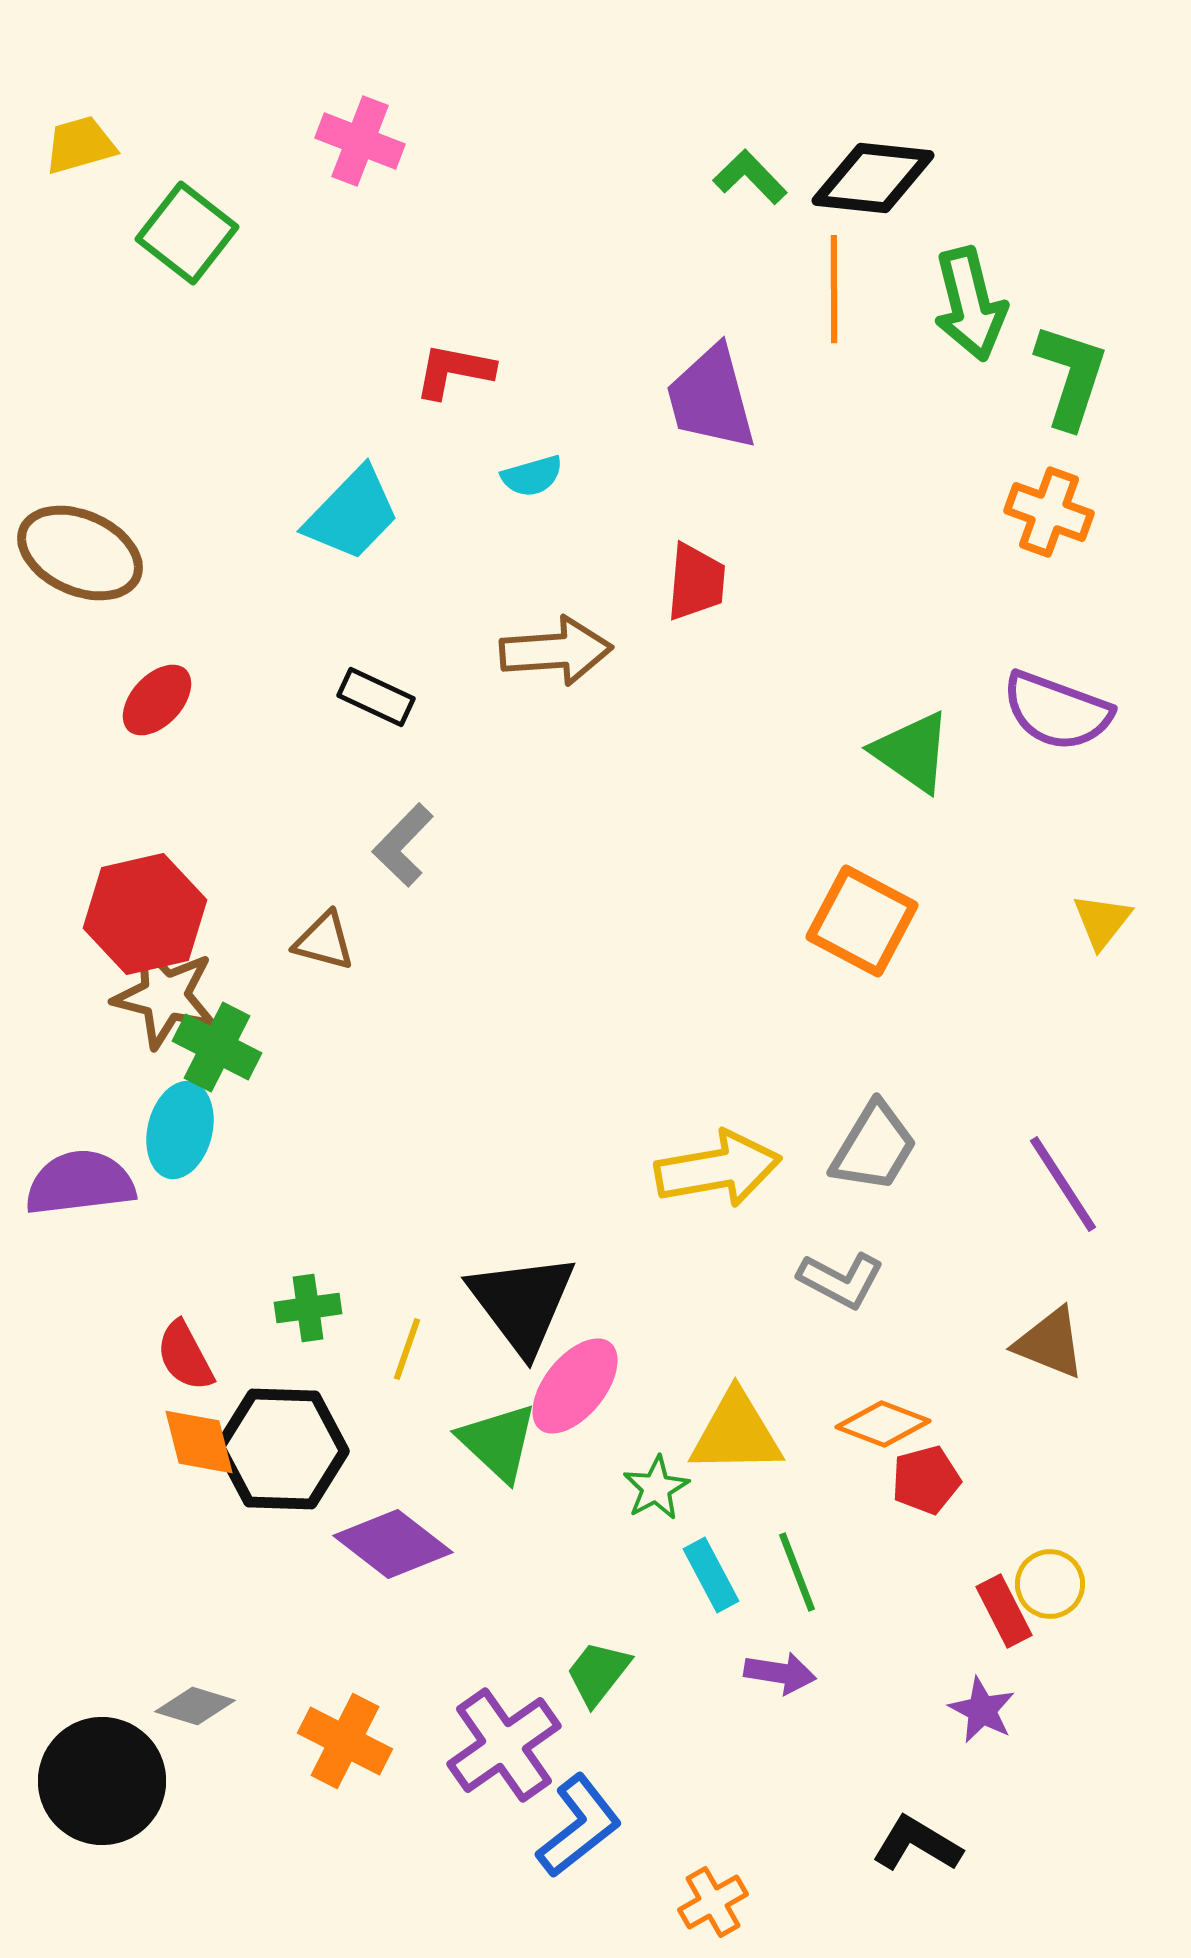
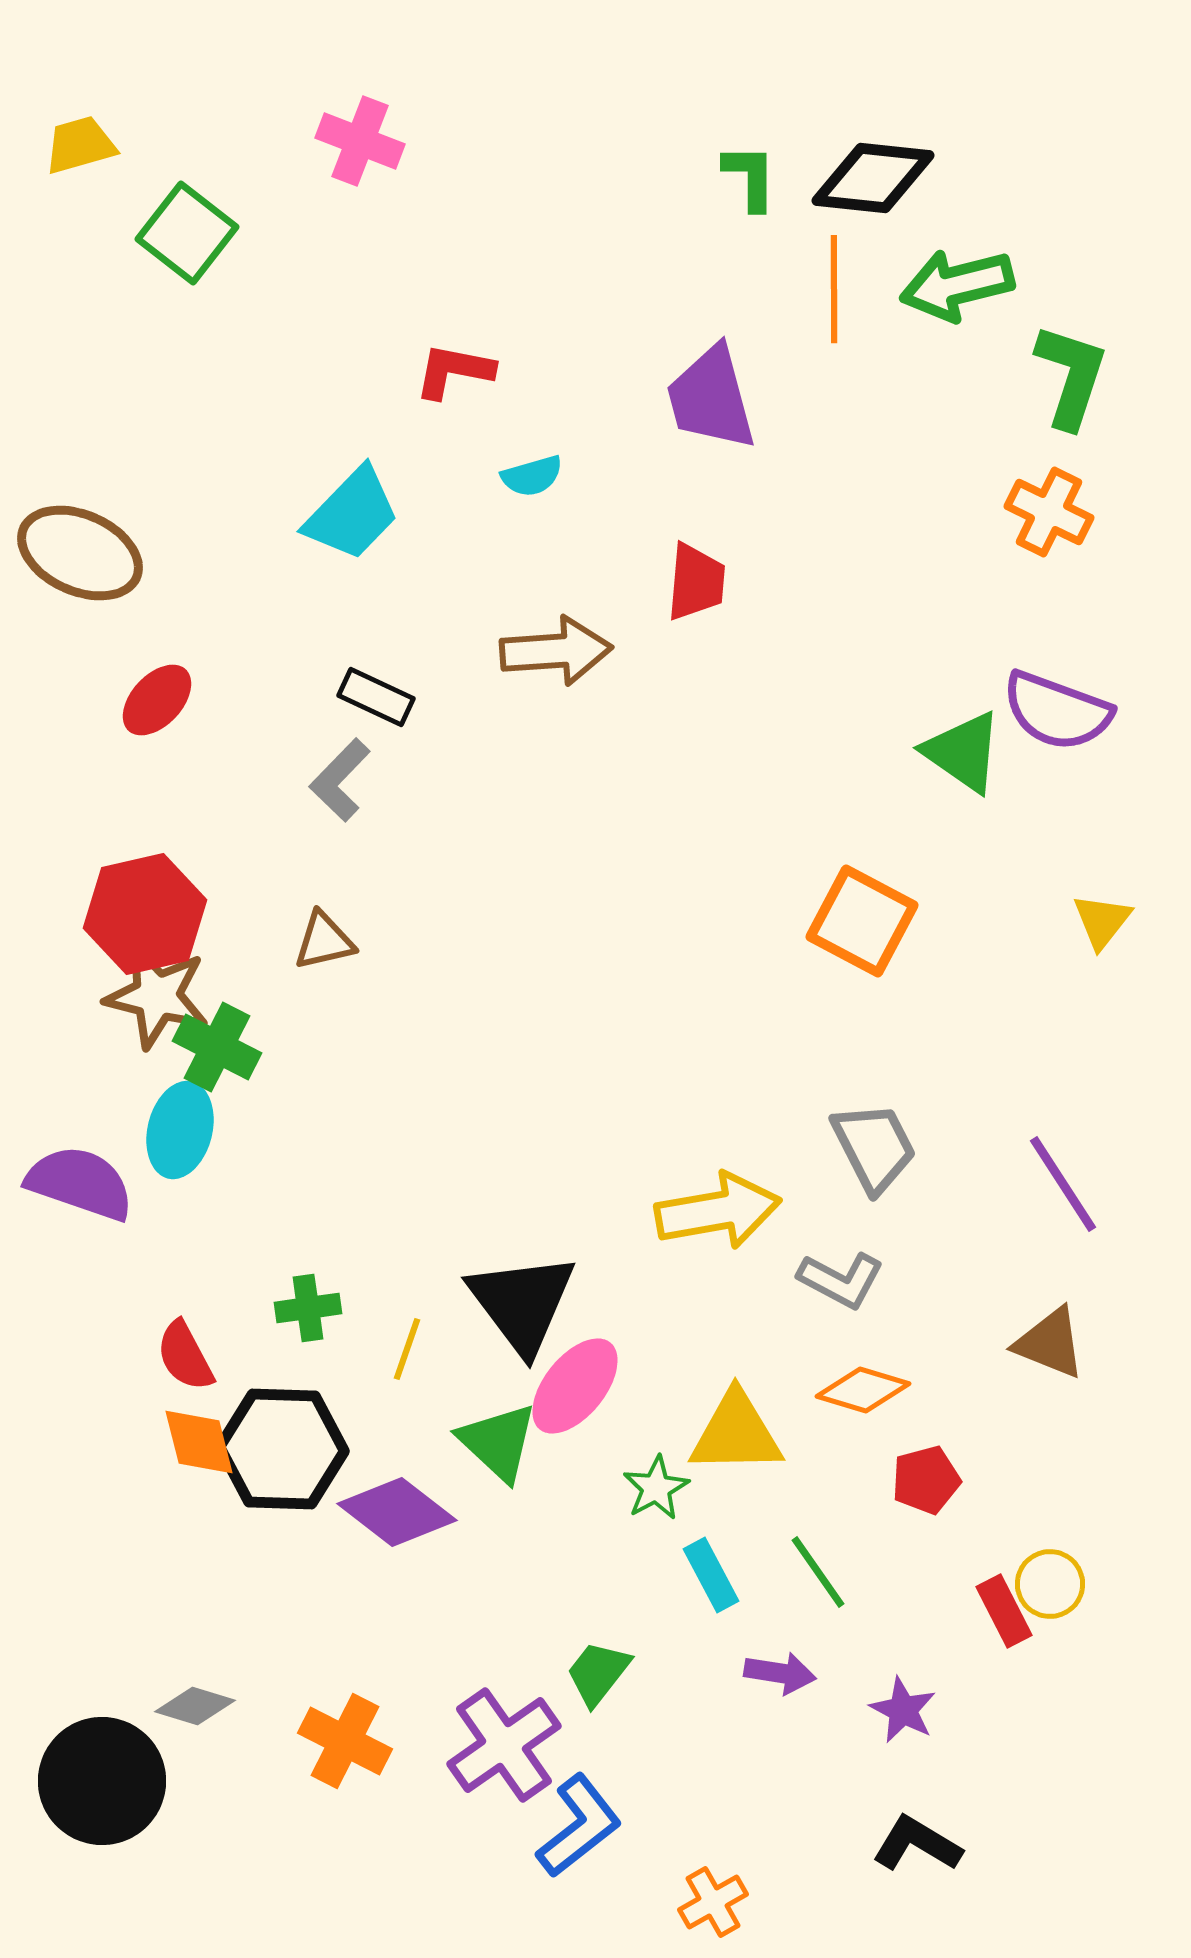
green L-shape at (750, 177): rotated 44 degrees clockwise
green arrow at (970, 304): moved 13 px left, 19 px up; rotated 90 degrees clockwise
orange cross at (1049, 512): rotated 6 degrees clockwise
green triangle at (912, 752): moved 51 px right
gray L-shape at (403, 845): moved 63 px left, 65 px up
brown triangle at (324, 941): rotated 28 degrees counterclockwise
brown star at (165, 996): moved 8 px left
gray trapezoid at (874, 1147): rotated 58 degrees counterclockwise
yellow arrow at (718, 1169): moved 42 px down
purple semicircle at (80, 1183): rotated 26 degrees clockwise
orange diamond at (883, 1424): moved 20 px left, 34 px up; rotated 4 degrees counterclockwise
purple diamond at (393, 1544): moved 4 px right, 32 px up
green line at (797, 1572): moved 21 px right; rotated 14 degrees counterclockwise
purple star at (982, 1710): moved 79 px left
